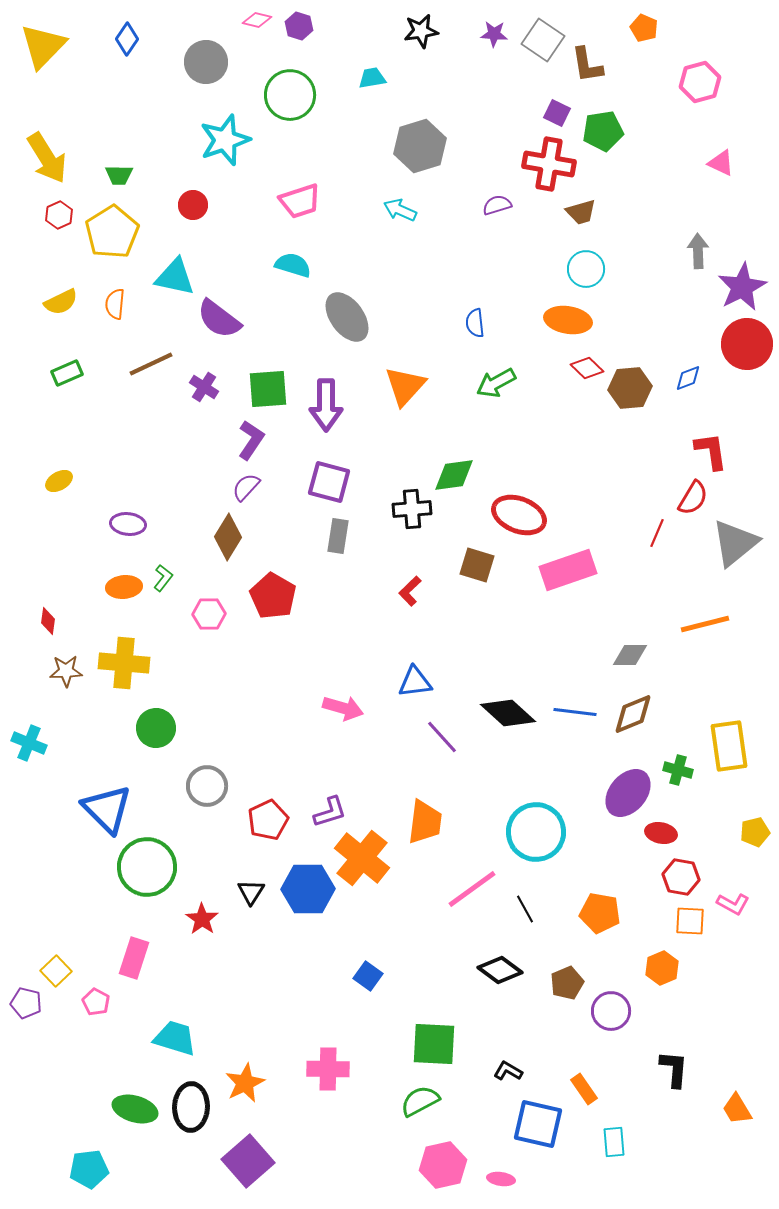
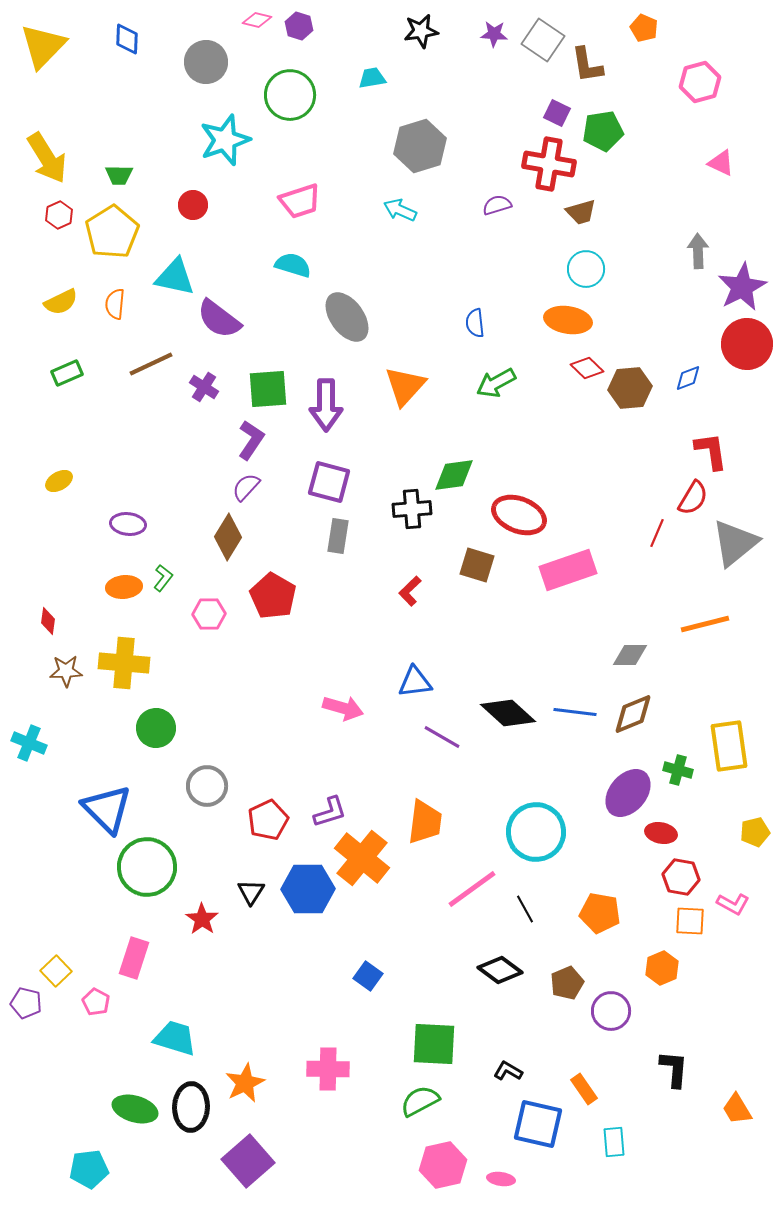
blue diamond at (127, 39): rotated 32 degrees counterclockwise
purple line at (442, 737): rotated 18 degrees counterclockwise
